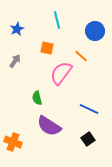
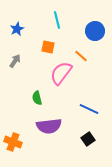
orange square: moved 1 px right, 1 px up
purple semicircle: rotated 40 degrees counterclockwise
